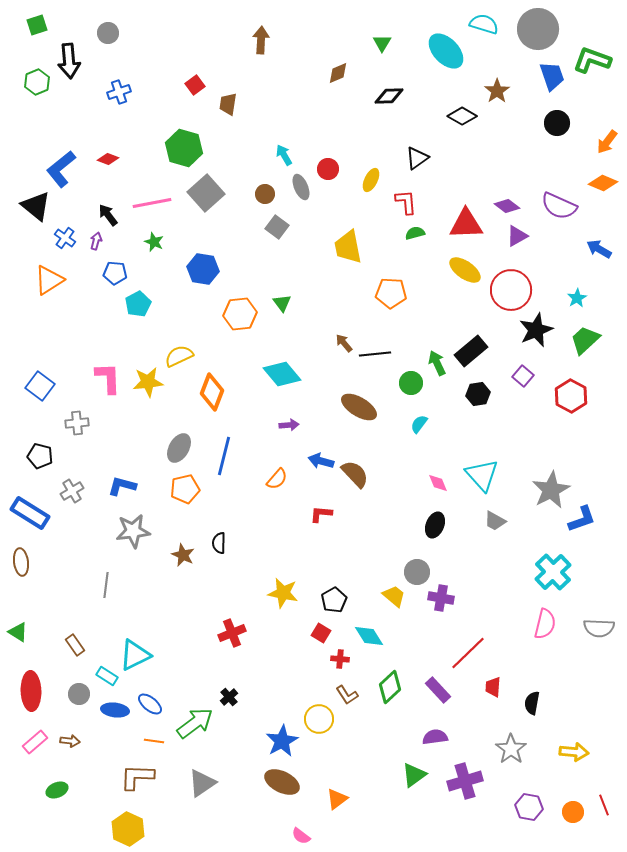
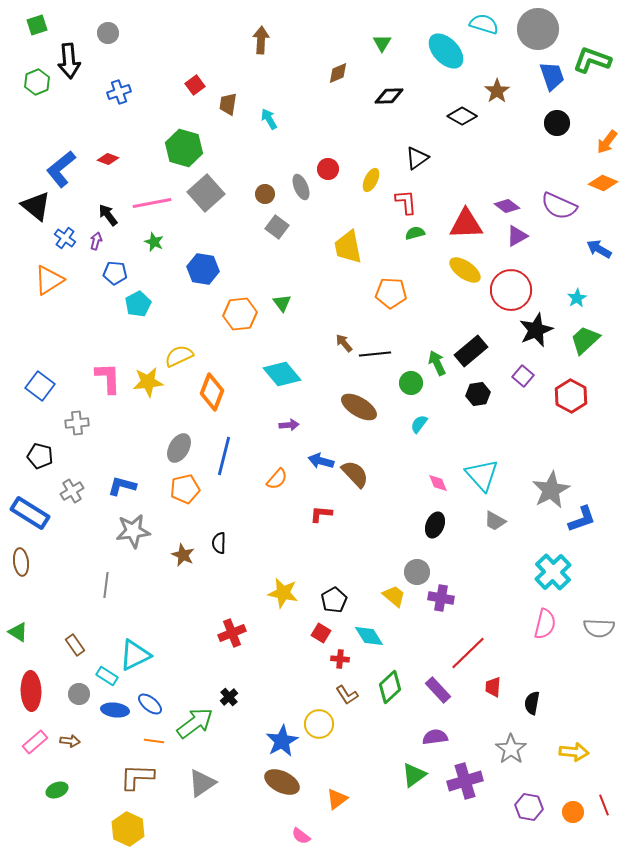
cyan arrow at (284, 155): moved 15 px left, 36 px up
yellow circle at (319, 719): moved 5 px down
